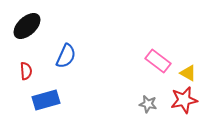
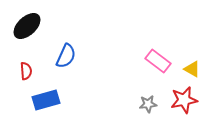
yellow triangle: moved 4 px right, 4 px up
gray star: rotated 18 degrees counterclockwise
